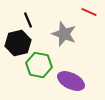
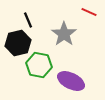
gray star: rotated 15 degrees clockwise
